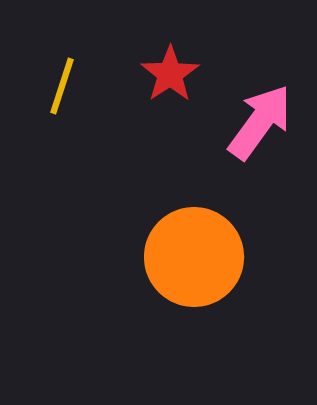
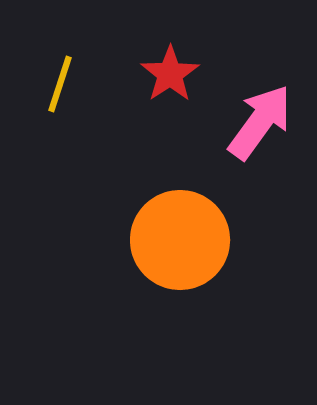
yellow line: moved 2 px left, 2 px up
orange circle: moved 14 px left, 17 px up
